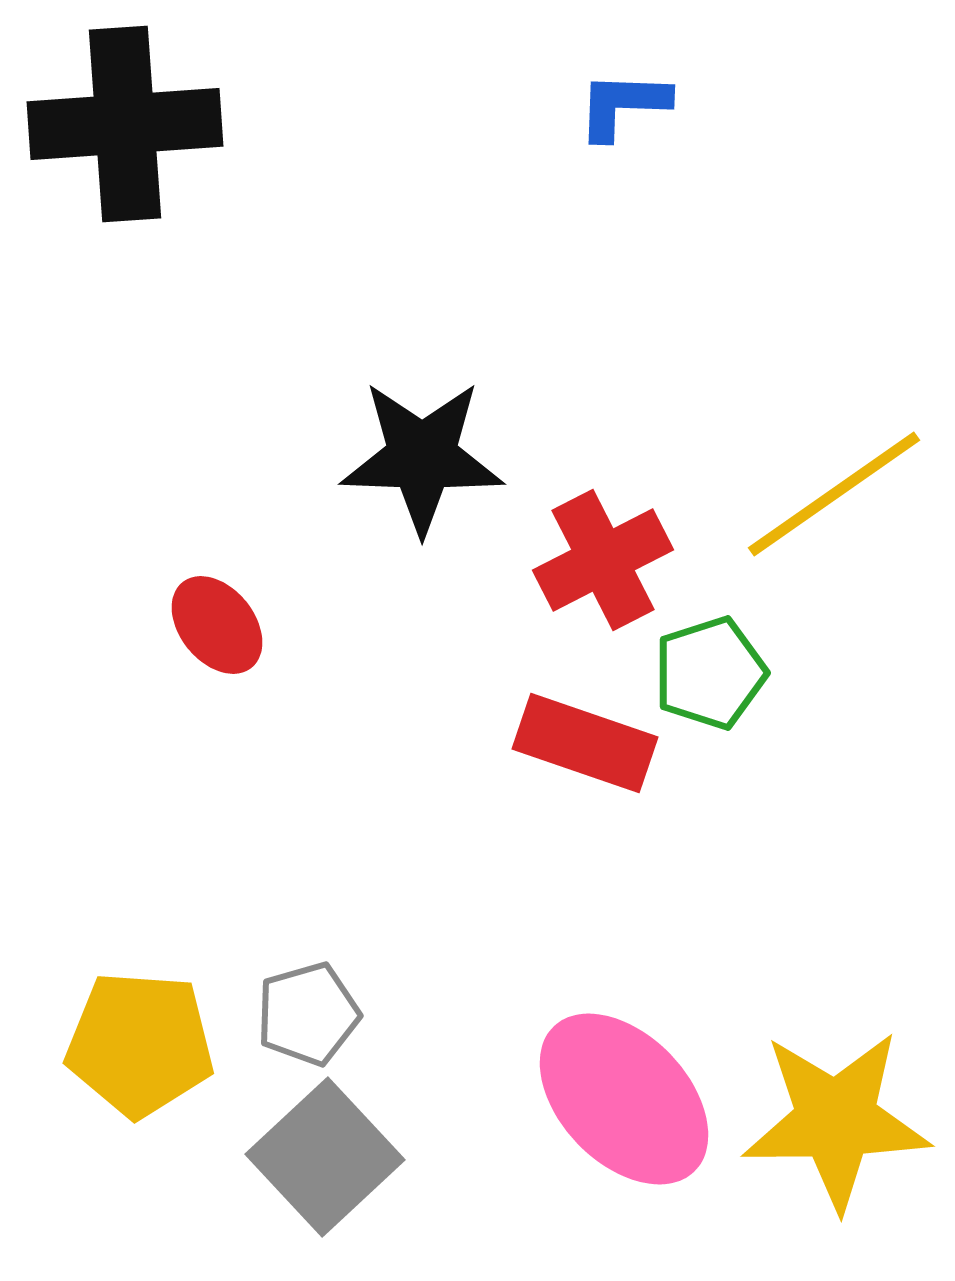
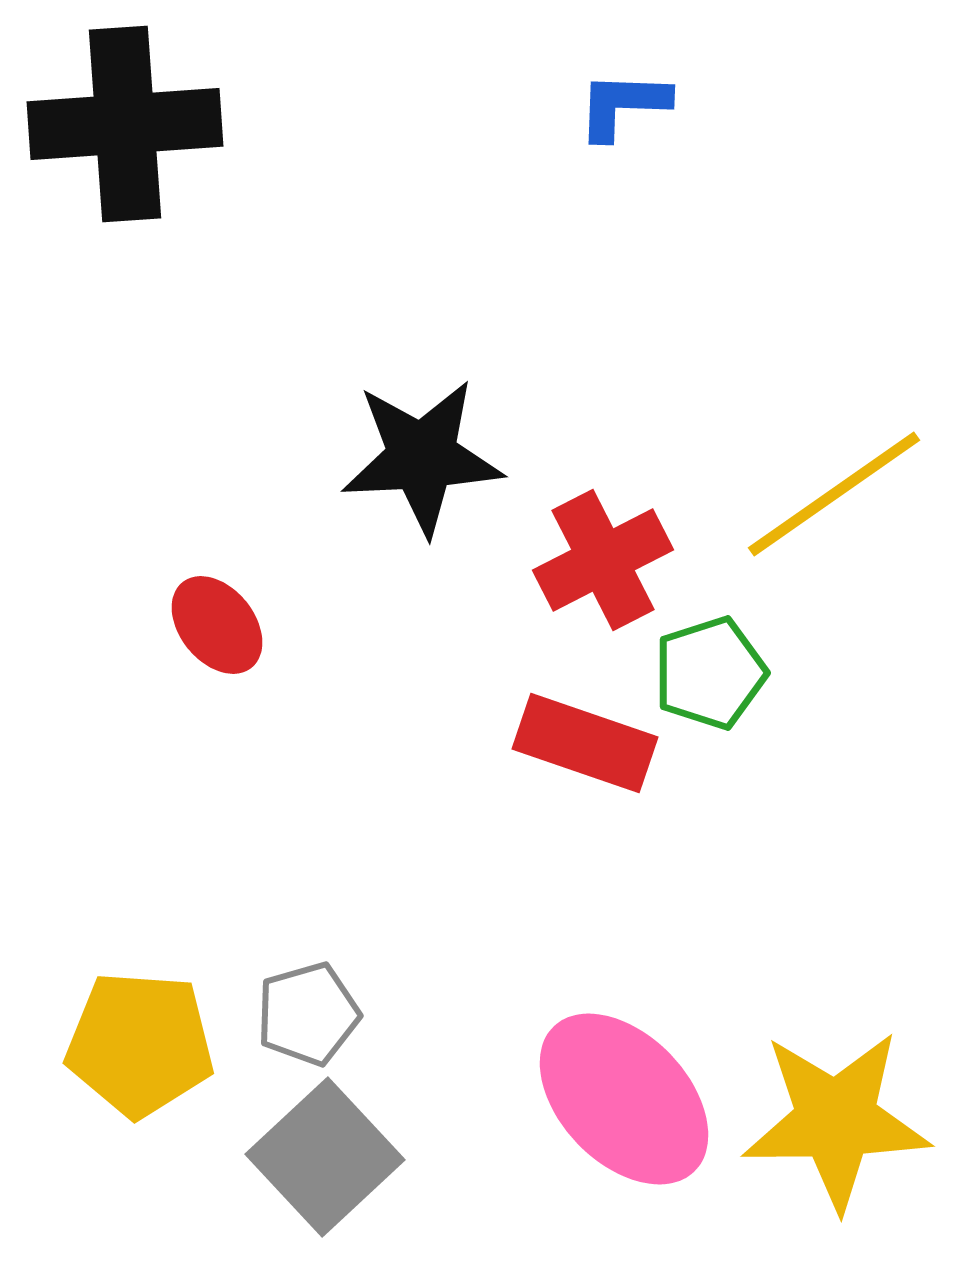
black star: rotated 5 degrees counterclockwise
